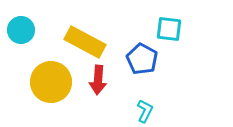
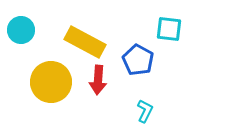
blue pentagon: moved 4 px left, 1 px down
